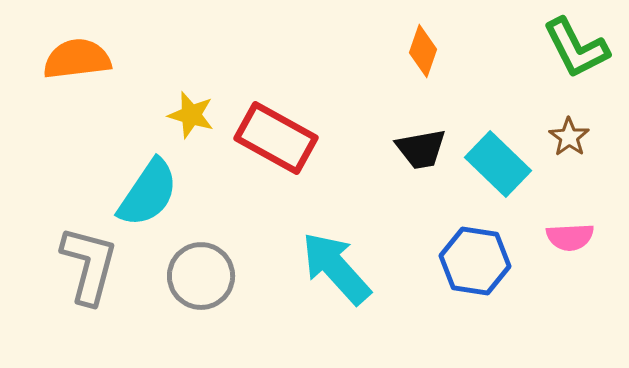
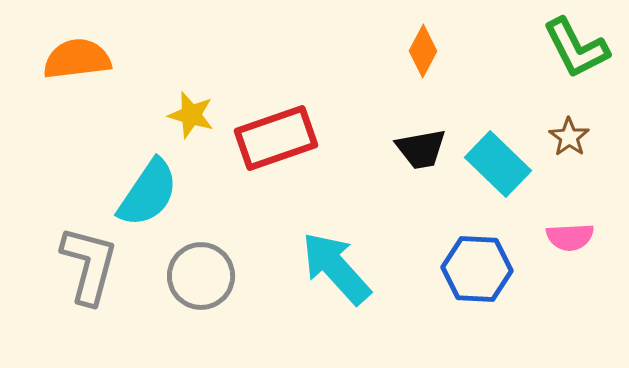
orange diamond: rotated 9 degrees clockwise
red rectangle: rotated 48 degrees counterclockwise
blue hexagon: moved 2 px right, 8 px down; rotated 6 degrees counterclockwise
